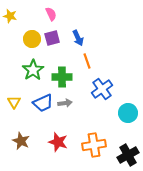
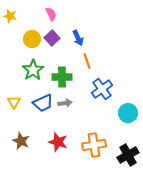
purple square: rotated 28 degrees counterclockwise
